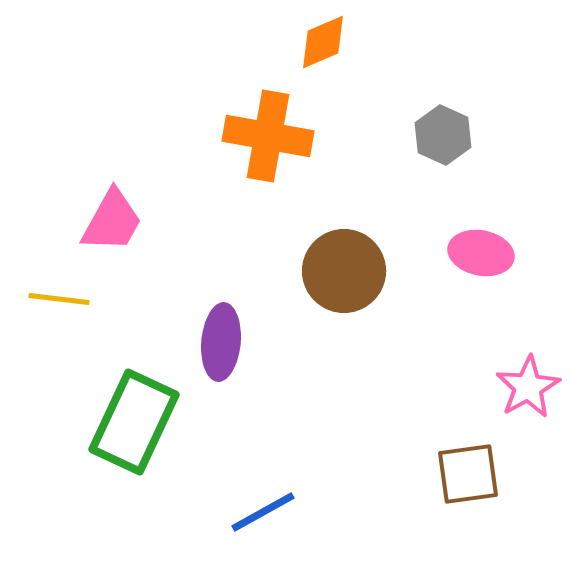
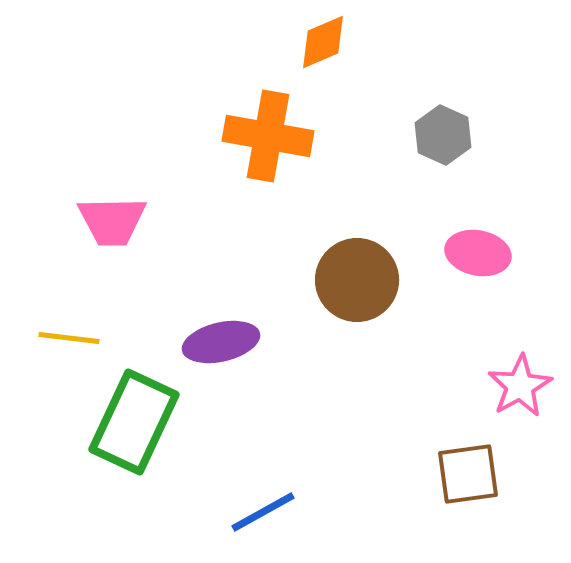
pink trapezoid: rotated 60 degrees clockwise
pink ellipse: moved 3 px left
brown circle: moved 13 px right, 9 px down
yellow line: moved 10 px right, 39 px down
purple ellipse: rotated 72 degrees clockwise
pink star: moved 8 px left, 1 px up
